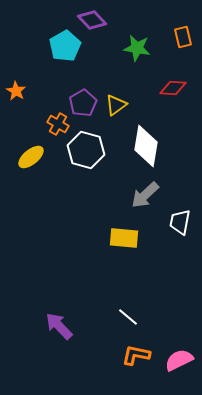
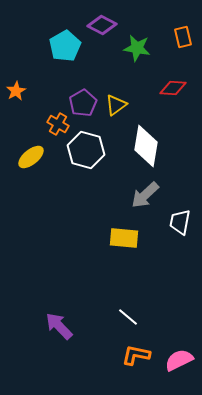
purple diamond: moved 10 px right, 5 px down; rotated 20 degrees counterclockwise
orange star: rotated 12 degrees clockwise
